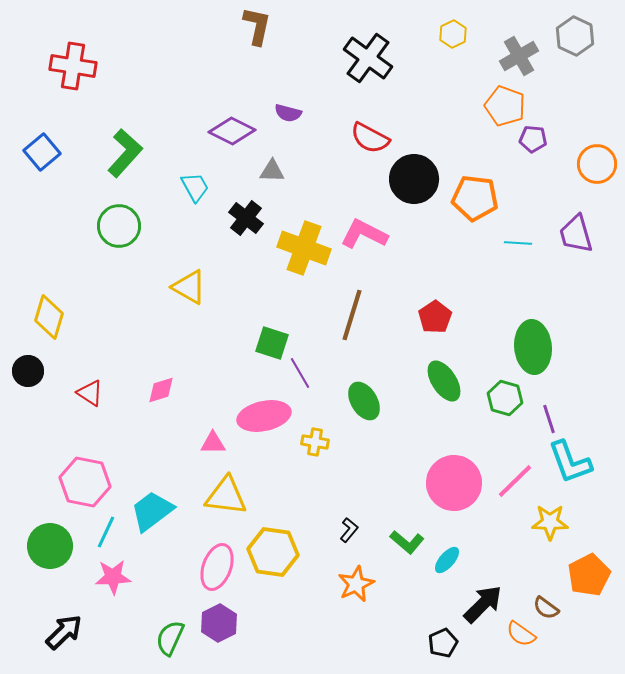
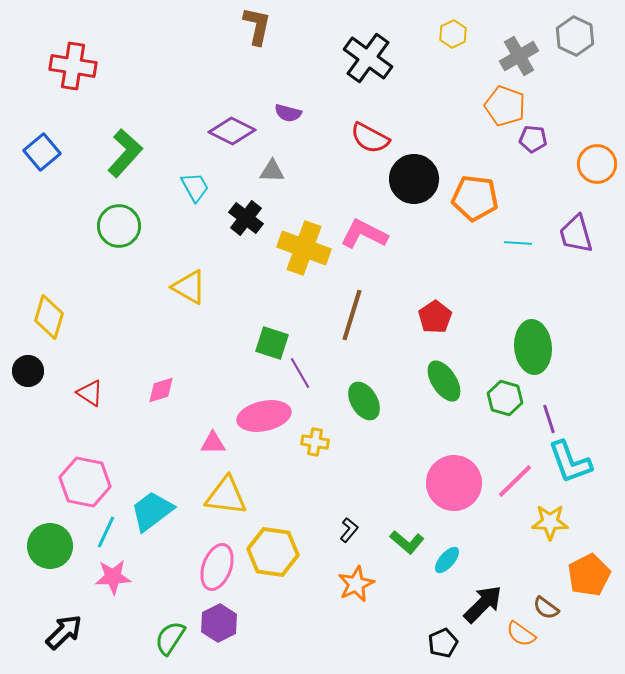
green semicircle at (170, 638): rotated 9 degrees clockwise
